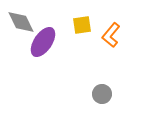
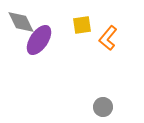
orange L-shape: moved 3 px left, 3 px down
purple ellipse: moved 4 px left, 2 px up
gray circle: moved 1 px right, 13 px down
